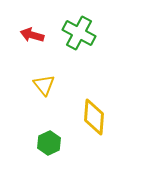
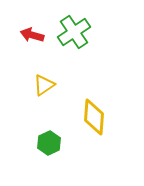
green cross: moved 5 px left, 1 px up; rotated 28 degrees clockwise
yellow triangle: rotated 35 degrees clockwise
